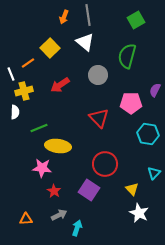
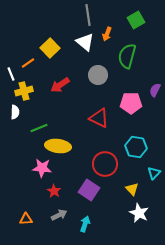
orange arrow: moved 43 px right, 17 px down
red triangle: rotated 20 degrees counterclockwise
cyan hexagon: moved 12 px left, 13 px down
cyan arrow: moved 8 px right, 4 px up
